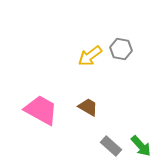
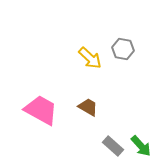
gray hexagon: moved 2 px right
yellow arrow: moved 2 px down; rotated 100 degrees counterclockwise
gray rectangle: moved 2 px right
